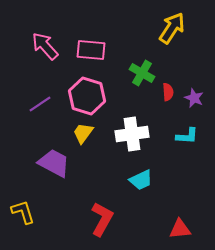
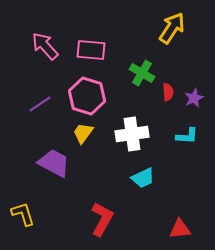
purple star: rotated 24 degrees clockwise
cyan trapezoid: moved 2 px right, 2 px up
yellow L-shape: moved 2 px down
